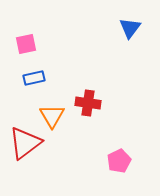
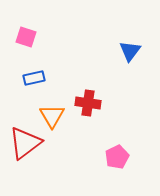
blue triangle: moved 23 px down
pink square: moved 7 px up; rotated 30 degrees clockwise
pink pentagon: moved 2 px left, 4 px up
